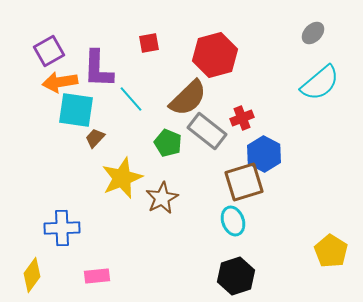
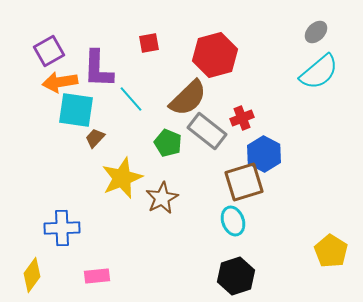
gray ellipse: moved 3 px right, 1 px up
cyan semicircle: moved 1 px left, 11 px up
